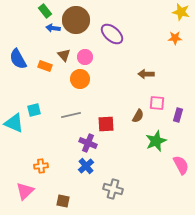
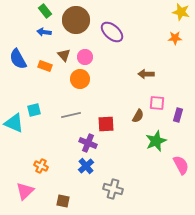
blue arrow: moved 9 px left, 4 px down
purple ellipse: moved 2 px up
orange cross: rotated 32 degrees clockwise
